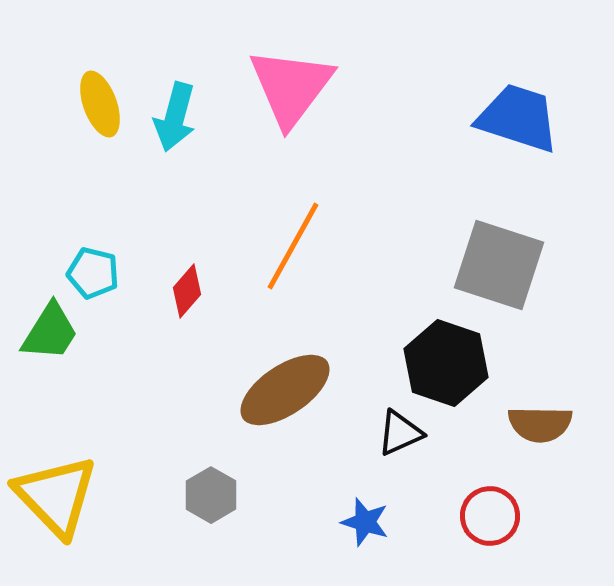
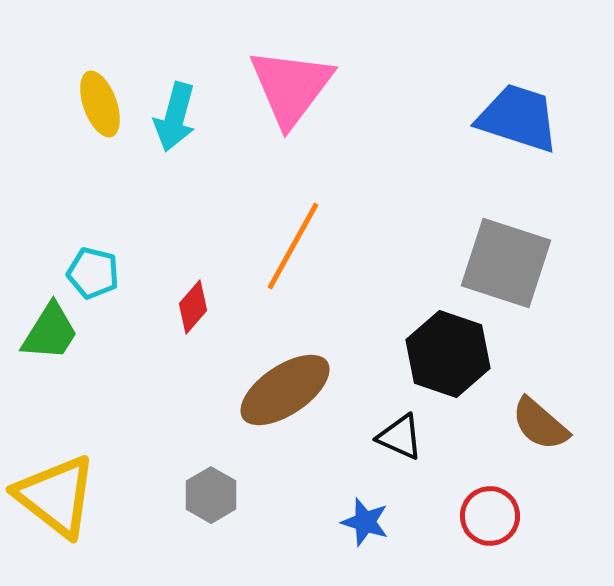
gray square: moved 7 px right, 2 px up
red diamond: moved 6 px right, 16 px down
black hexagon: moved 2 px right, 9 px up
brown semicircle: rotated 40 degrees clockwise
black triangle: moved 4 px down; rotated 48 degrees clockwise
yellow triangle: rotated 8 degrees counterclockwise
